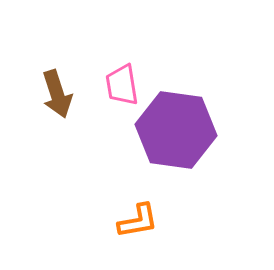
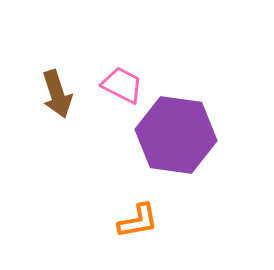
pink trapezoid: rotated 126 degrees clockwise
purple hexagon: moved 5 px down
